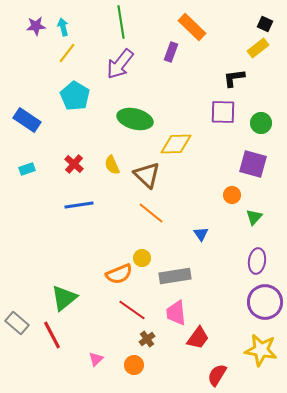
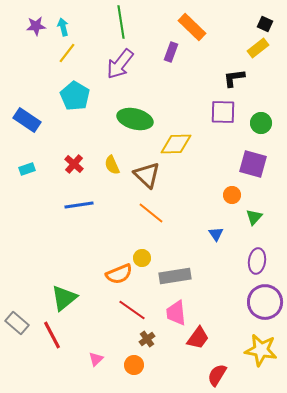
blue triangle at (201, 234): moved 15 px right
